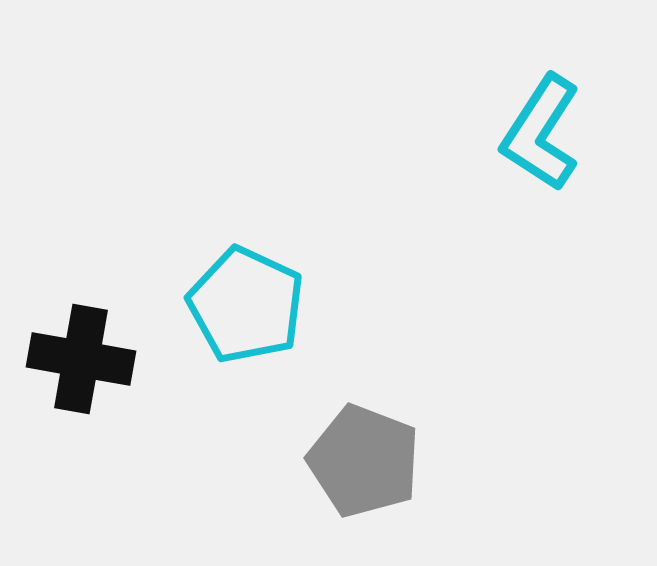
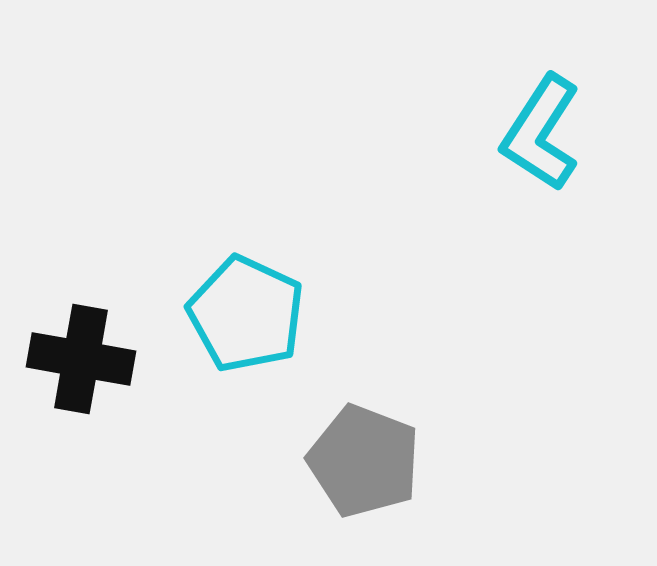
cyan pentagon: moved 9 px down
